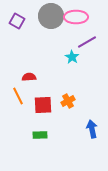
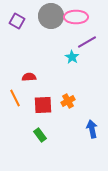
orange line: moved 3 px left, 2 px down
green rectangle: rotated 56 degrees clockwise
